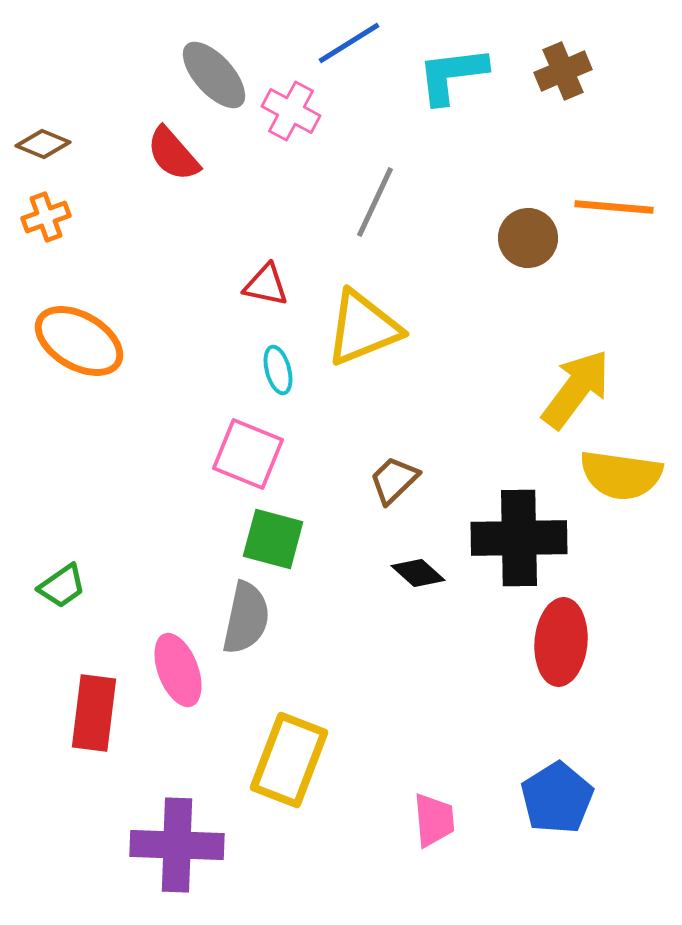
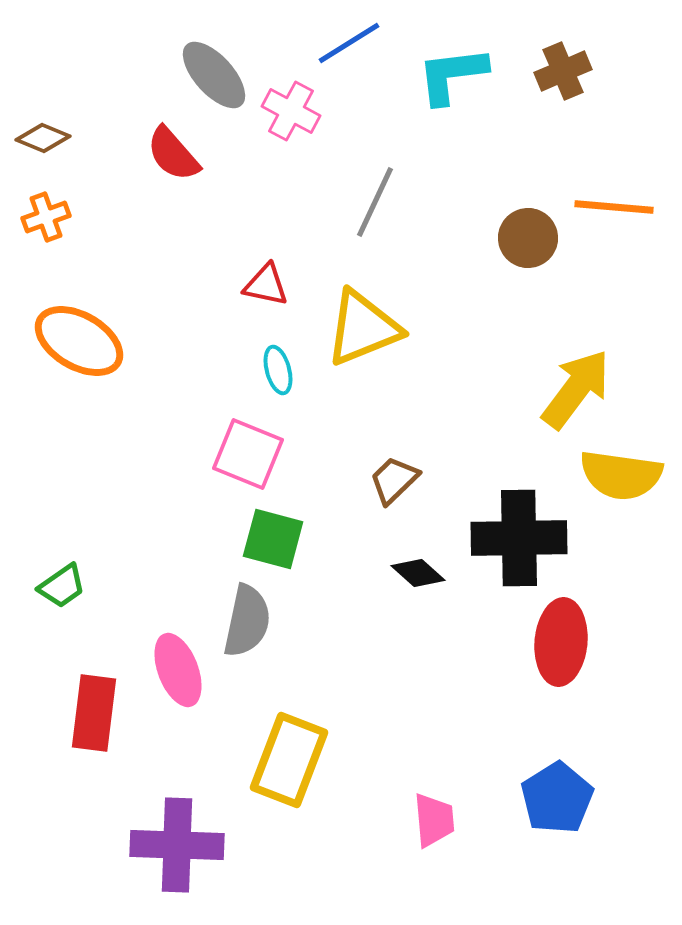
brown diamond: moved 6 px up
gray semicircle: moved 1 px right, 3 px down
